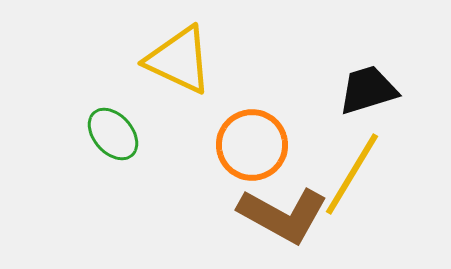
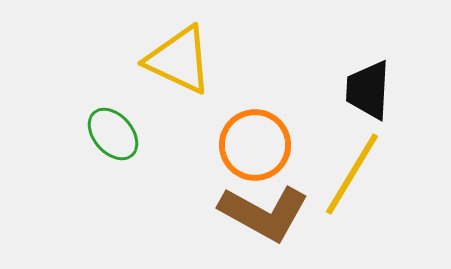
black trapezoid: rotated 70 degrees counterclockwise
orange circle: moved 3 px right
brown L-shape: moved 19 px left, 2 px up
